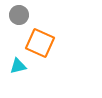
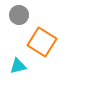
orange square: moved 2 px right, 1 px up; rotated 8 degrees clockwise
